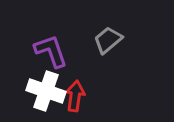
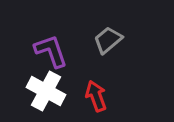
white cross: rotated 9 degrees clockwise
red arrow: moved 21 px right; rotated 28 degrees counterclockwise
